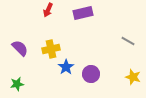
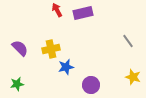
red arrow: moved 9 px right; rotated 128 degrees clockwise
gray line: rotated 24 degrees clockwise
blue star: rotated 21 degrees clockwise
purple circle: moved 11 px down
